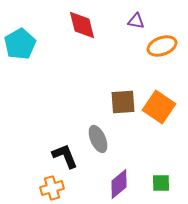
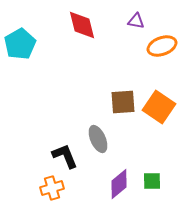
green square: moved 9 px left, 2 px up
